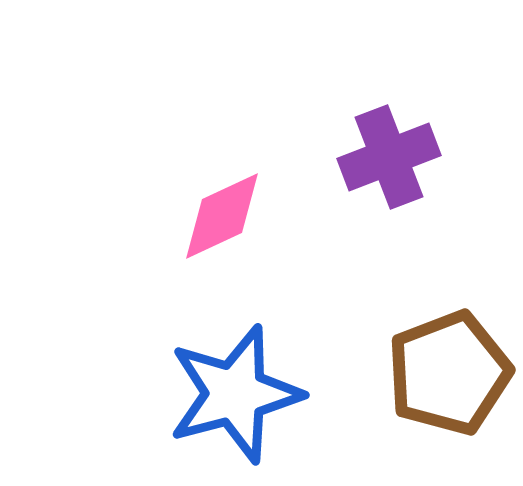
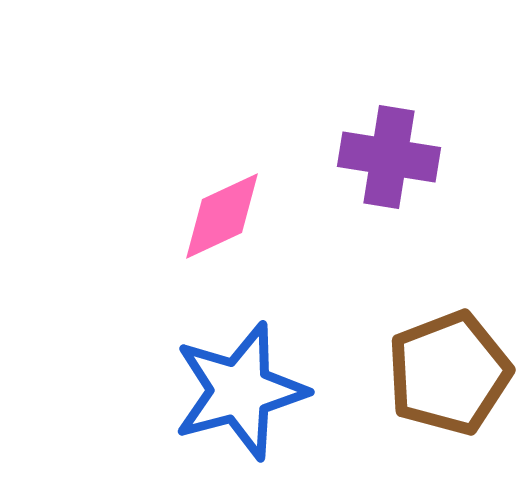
purple cross: rotated 30 degrees clockwise
blue star: moved 5 px right, 3 px up
